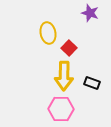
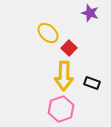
yellow ellipse: rotated 35 degrees counterclockwise
pink hexagon: rotated 20 degrees counterclockwise
